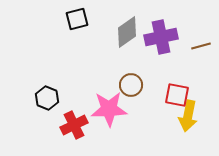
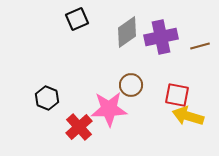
black square: rotated 10 degrees counterclockwise
brown line: moved 1 px left
yellow arrow: rotated 96 degrees clockwise
red cross: moved 5 px right, 2 px down; rotated 16 degrees counterclockwise
